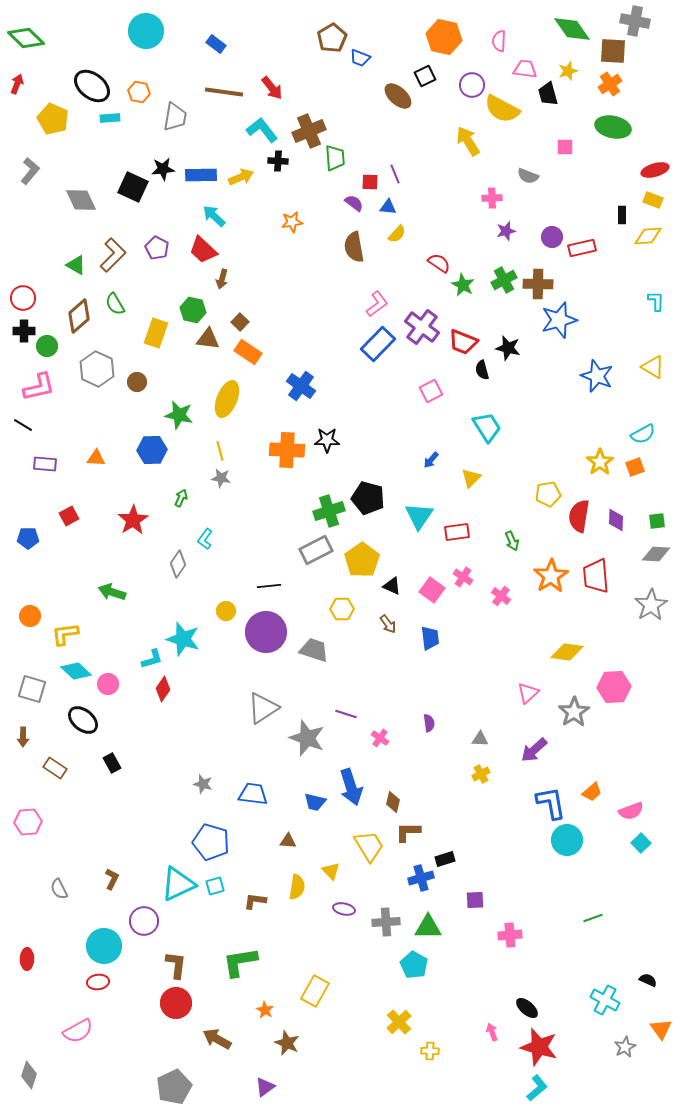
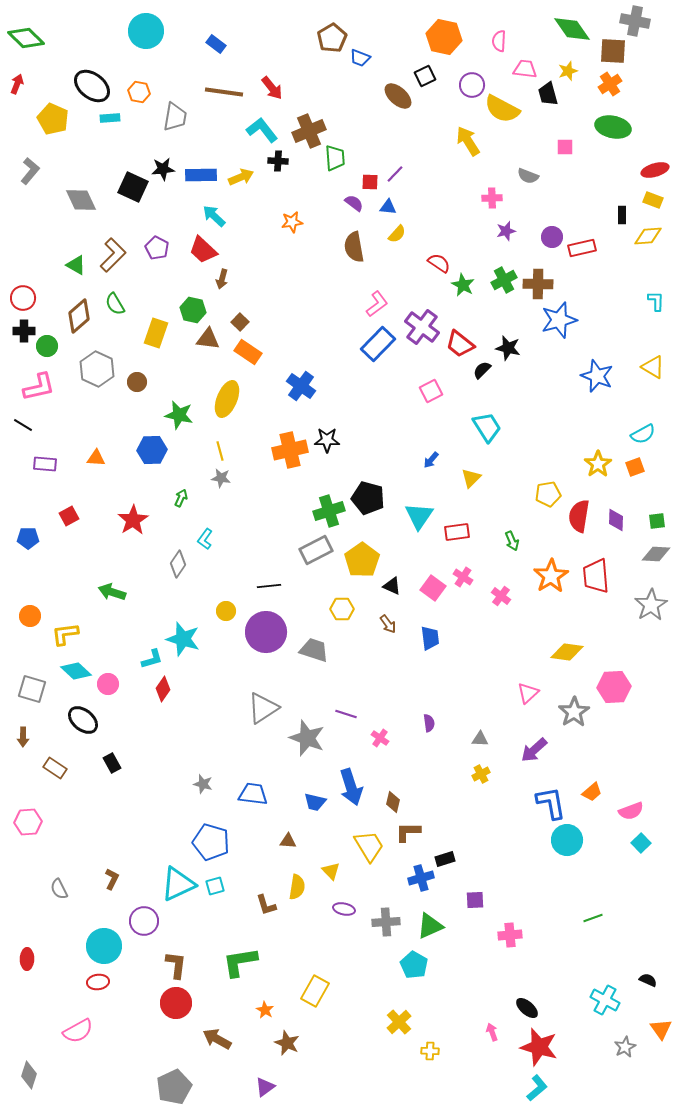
purple line at (395, 174): rotated 66 degrees clockwise
red trapezoid at (463, 342): moved 3 px left, 2 px down; rotated 16 degrees clockwise
black semicircle at (482, 370): rotated 60 degrees clockwise
orange cross at (287, 450): moved 3 px right; rotated 16 degrees counterclockwise
yellow star at (600, 462): moved 2 px left, 2 px down
pink square at (432, 590): moved 1 px right, 2 px up
brown L-shape at (255, 901): moved 11 px right, 4 px down; rotated 115 degrees counterclockwise
green triangle at (428, 927): moved 2 px right, 1 px up; rotated 24 degrees counterclockwise
